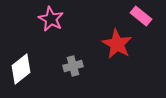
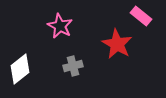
pink star: moved 9 px right, 7 px down
white diamond: moved 1 px left
